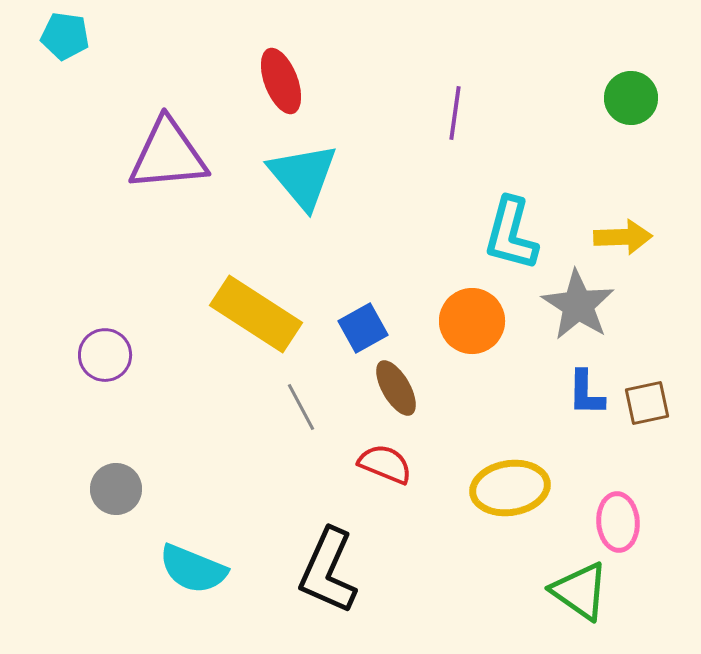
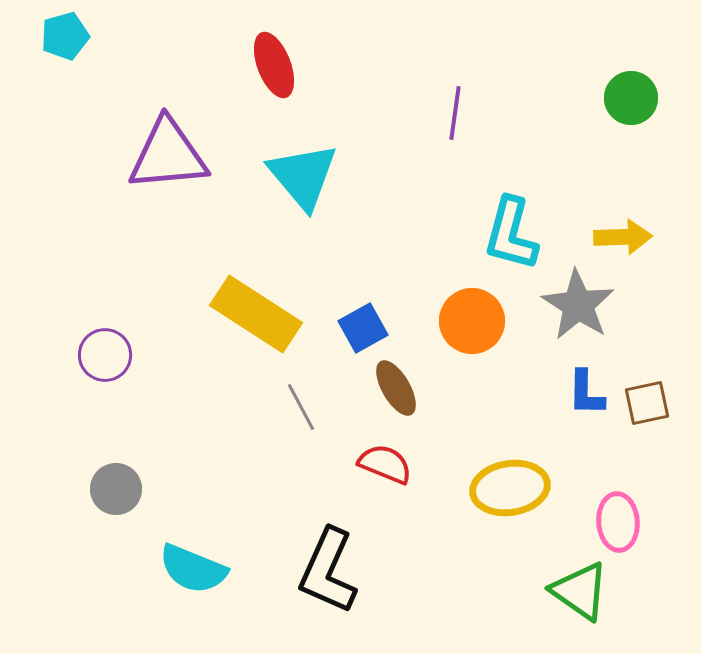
cyan pentagon: rotated 24 degrees counterclockwise
red ellipse: moved 7 px left, 16 px up
